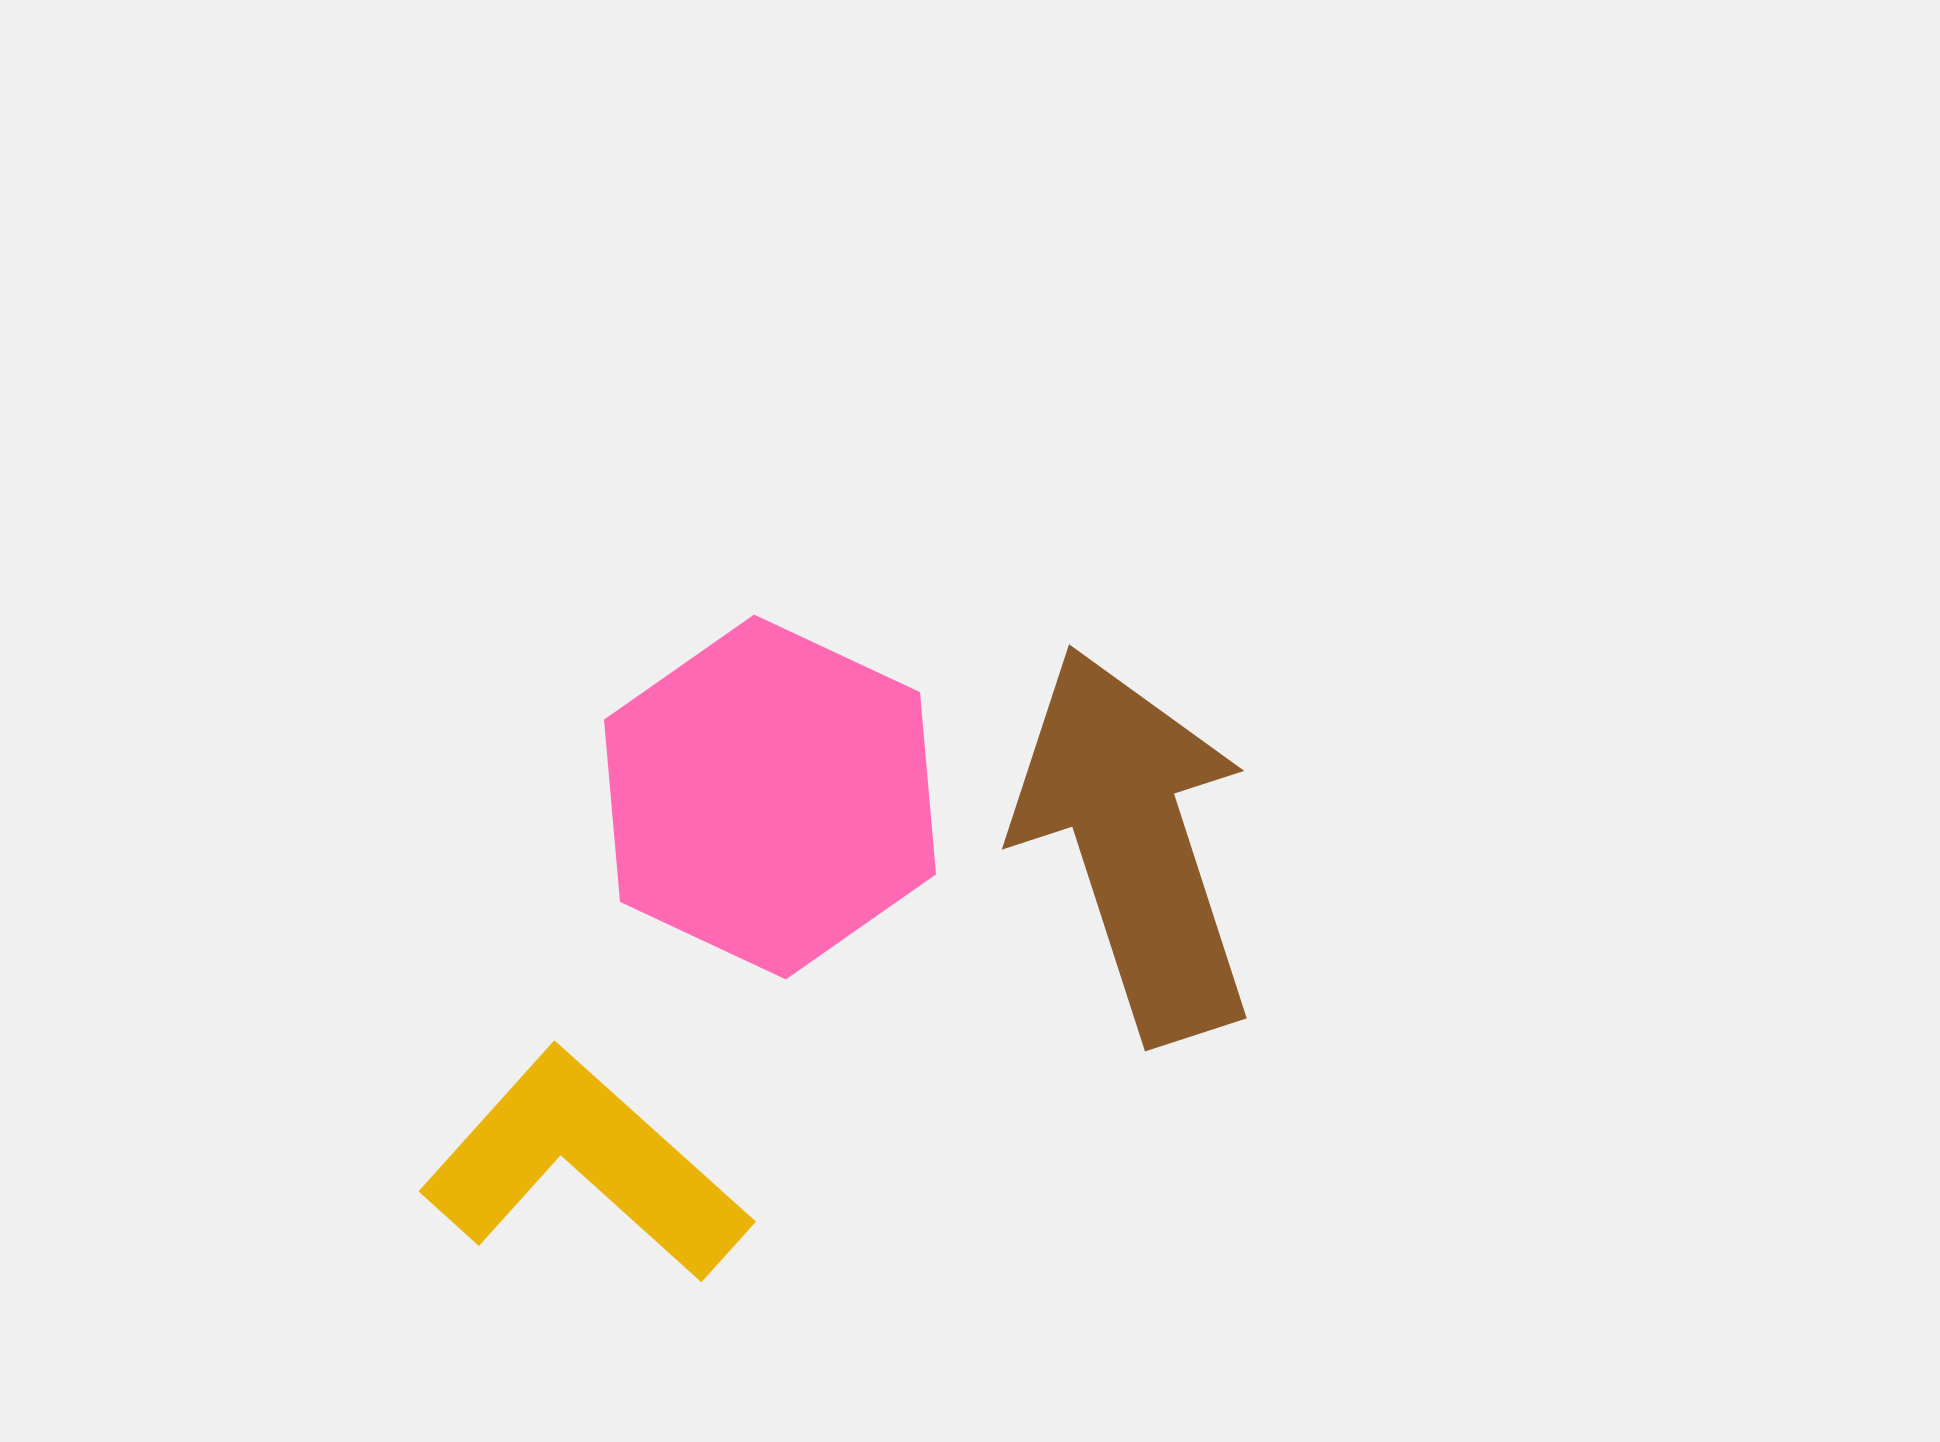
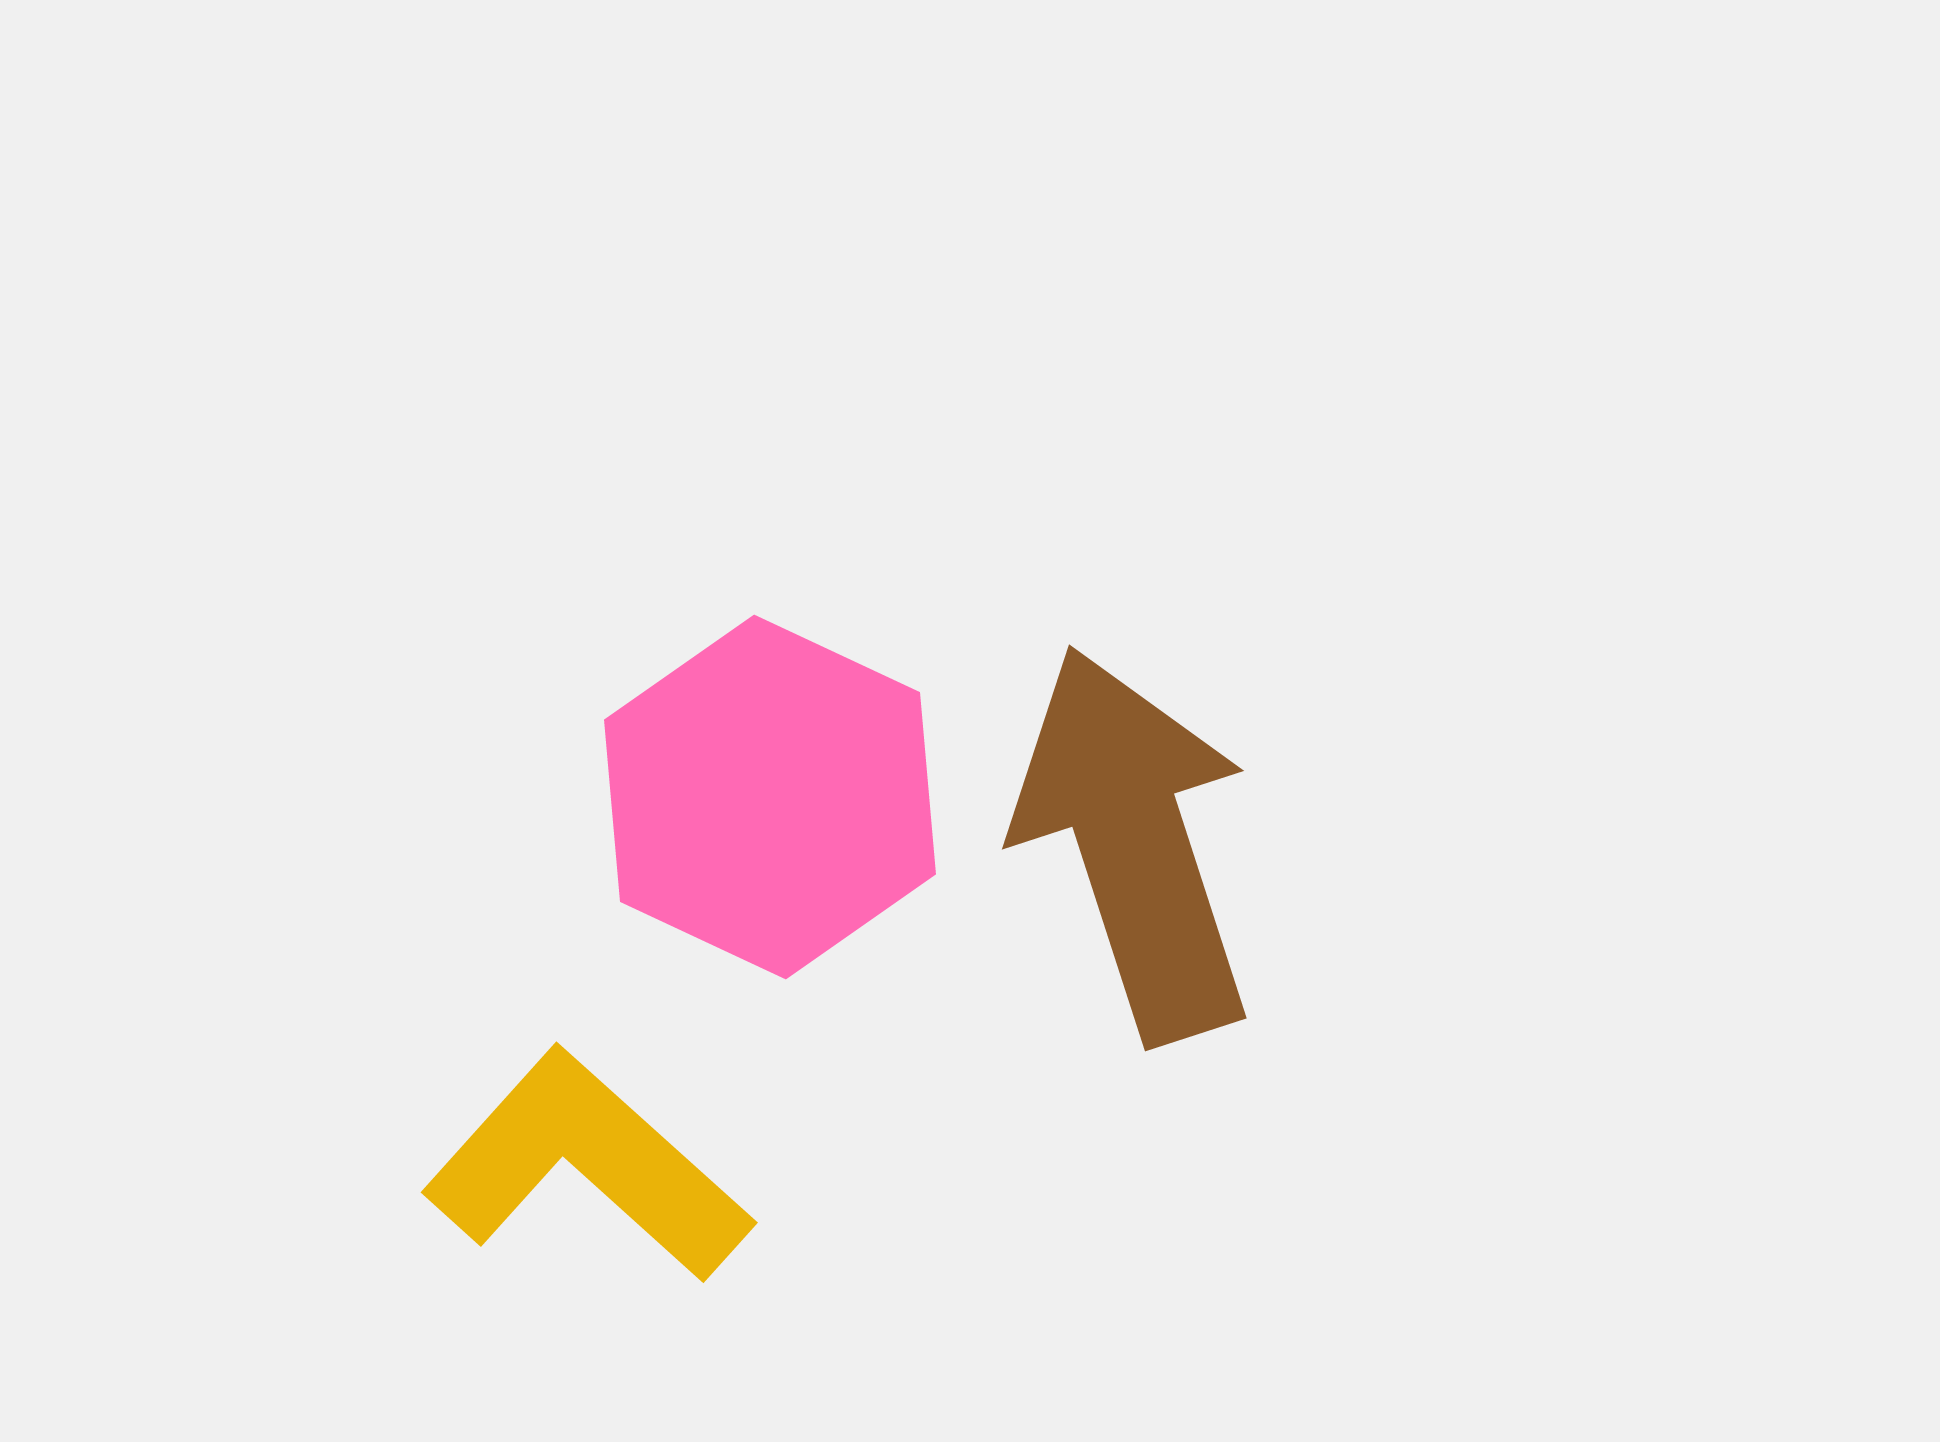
yellow L-shape: moved 2 px right, 1 px down
